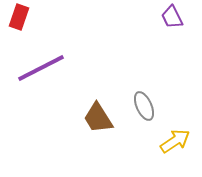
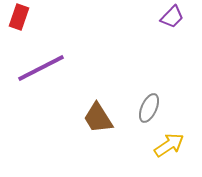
purple trapezoid: rotated 110 degrees counterclockwise
gray ellipse: moved 5 px right, 2 px down; rotated 48 degrees clockwise
yellow arrow: moved 6 px left, 4 px down
